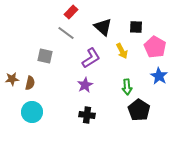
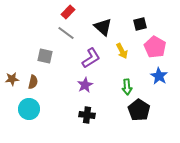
red rectangle: moved 3 px left
black square: moved 4 px right, 3 px up; rotated 16 degrees counterclockwise
brown semicircle: moved 3 px right, 1 px up
cyan circle: moved 3 px left, 3 px up
